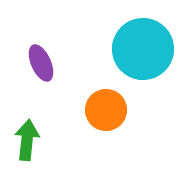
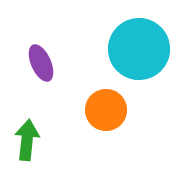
cyan circle: moved 4 px left
